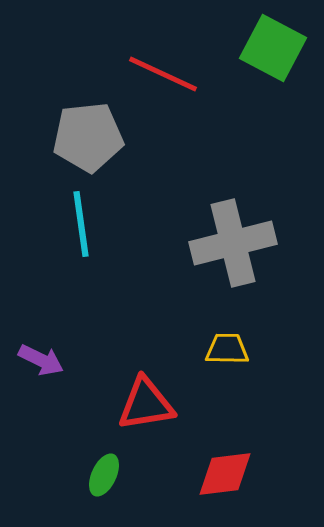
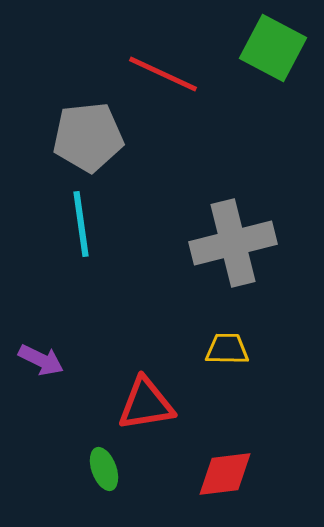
green ellipse: moved 6 px up; rotated 45 degrees counterclockwise
